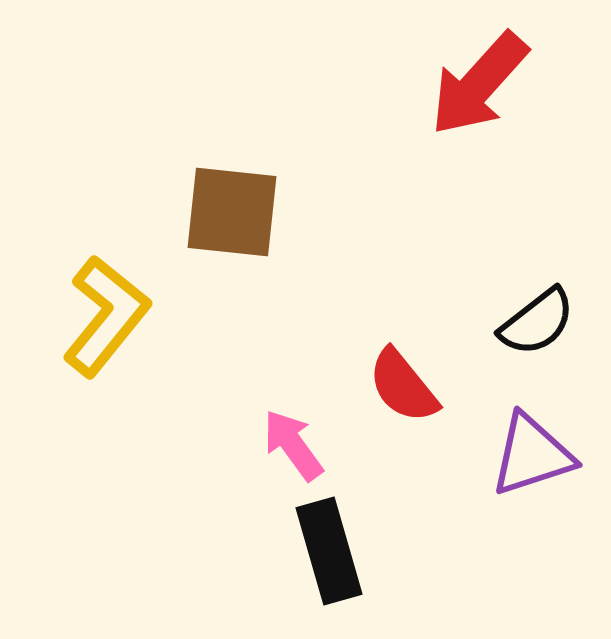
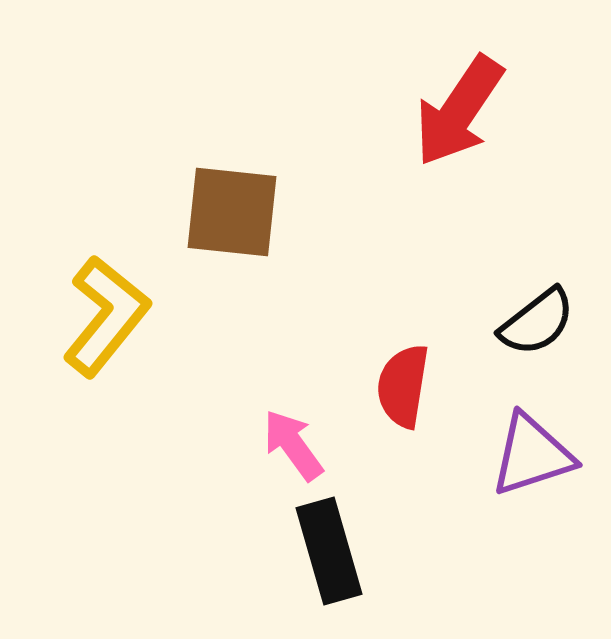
red arrow: moved 20 px left, 27 px down; rotated 8 degrees counterclockwise
red semicircle: rotated 48 degrees clockwise
